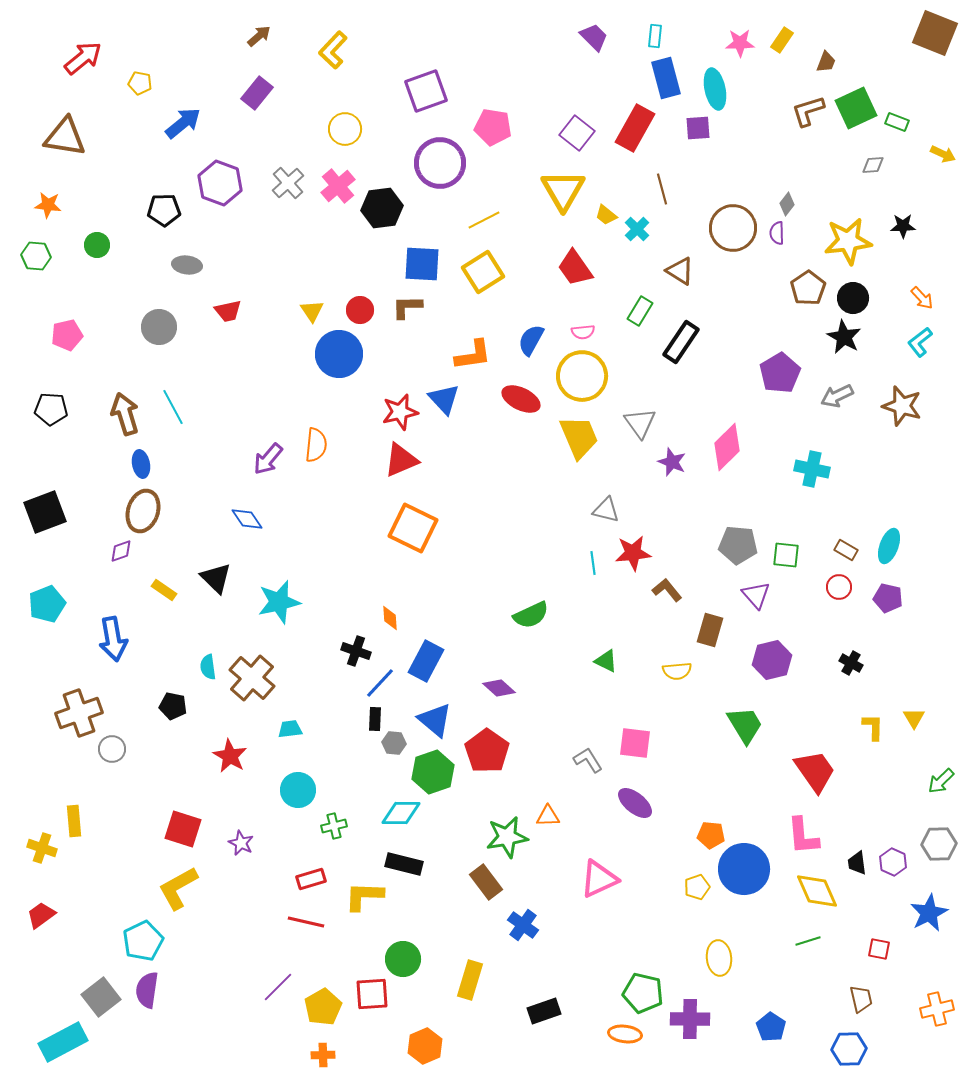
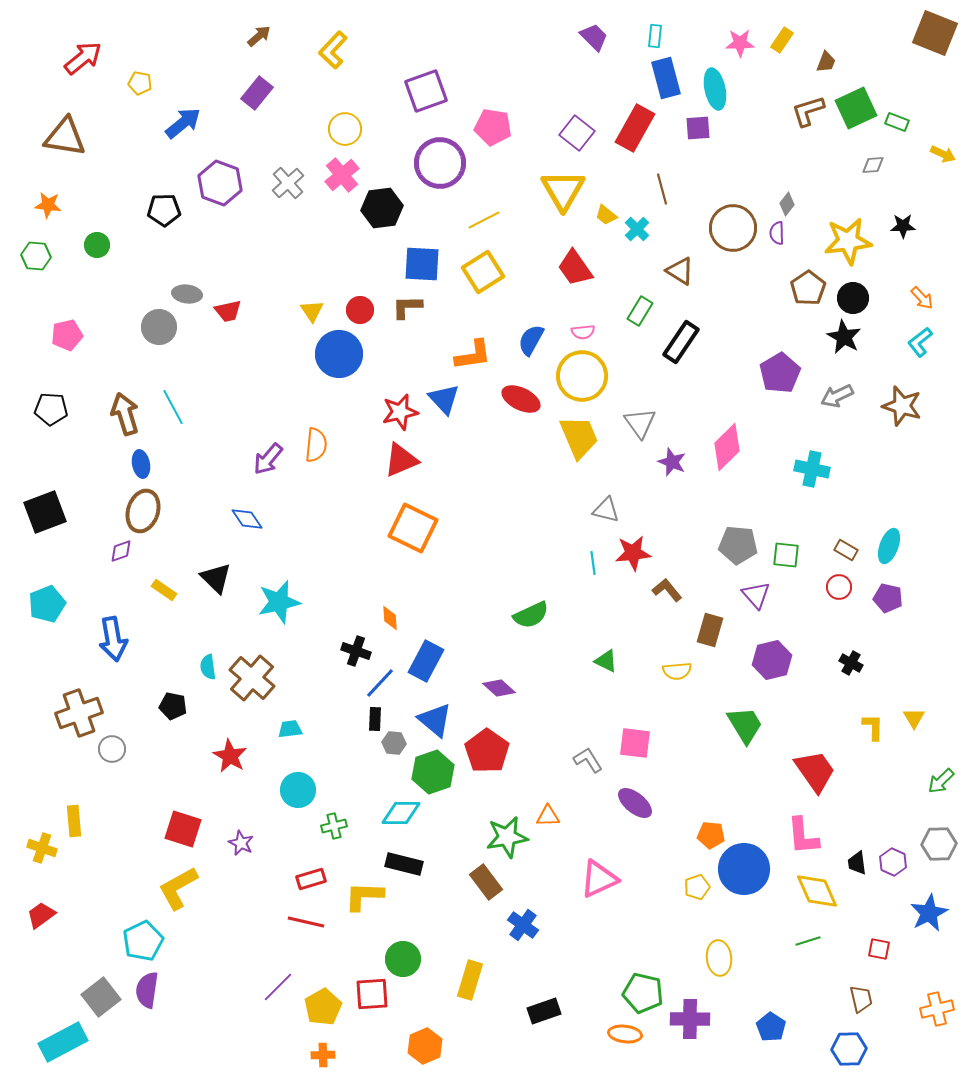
pink cross at (338, 186): moved 4 px right, 11 px up
gray ellipse at (187, 265): moved 29 px down
